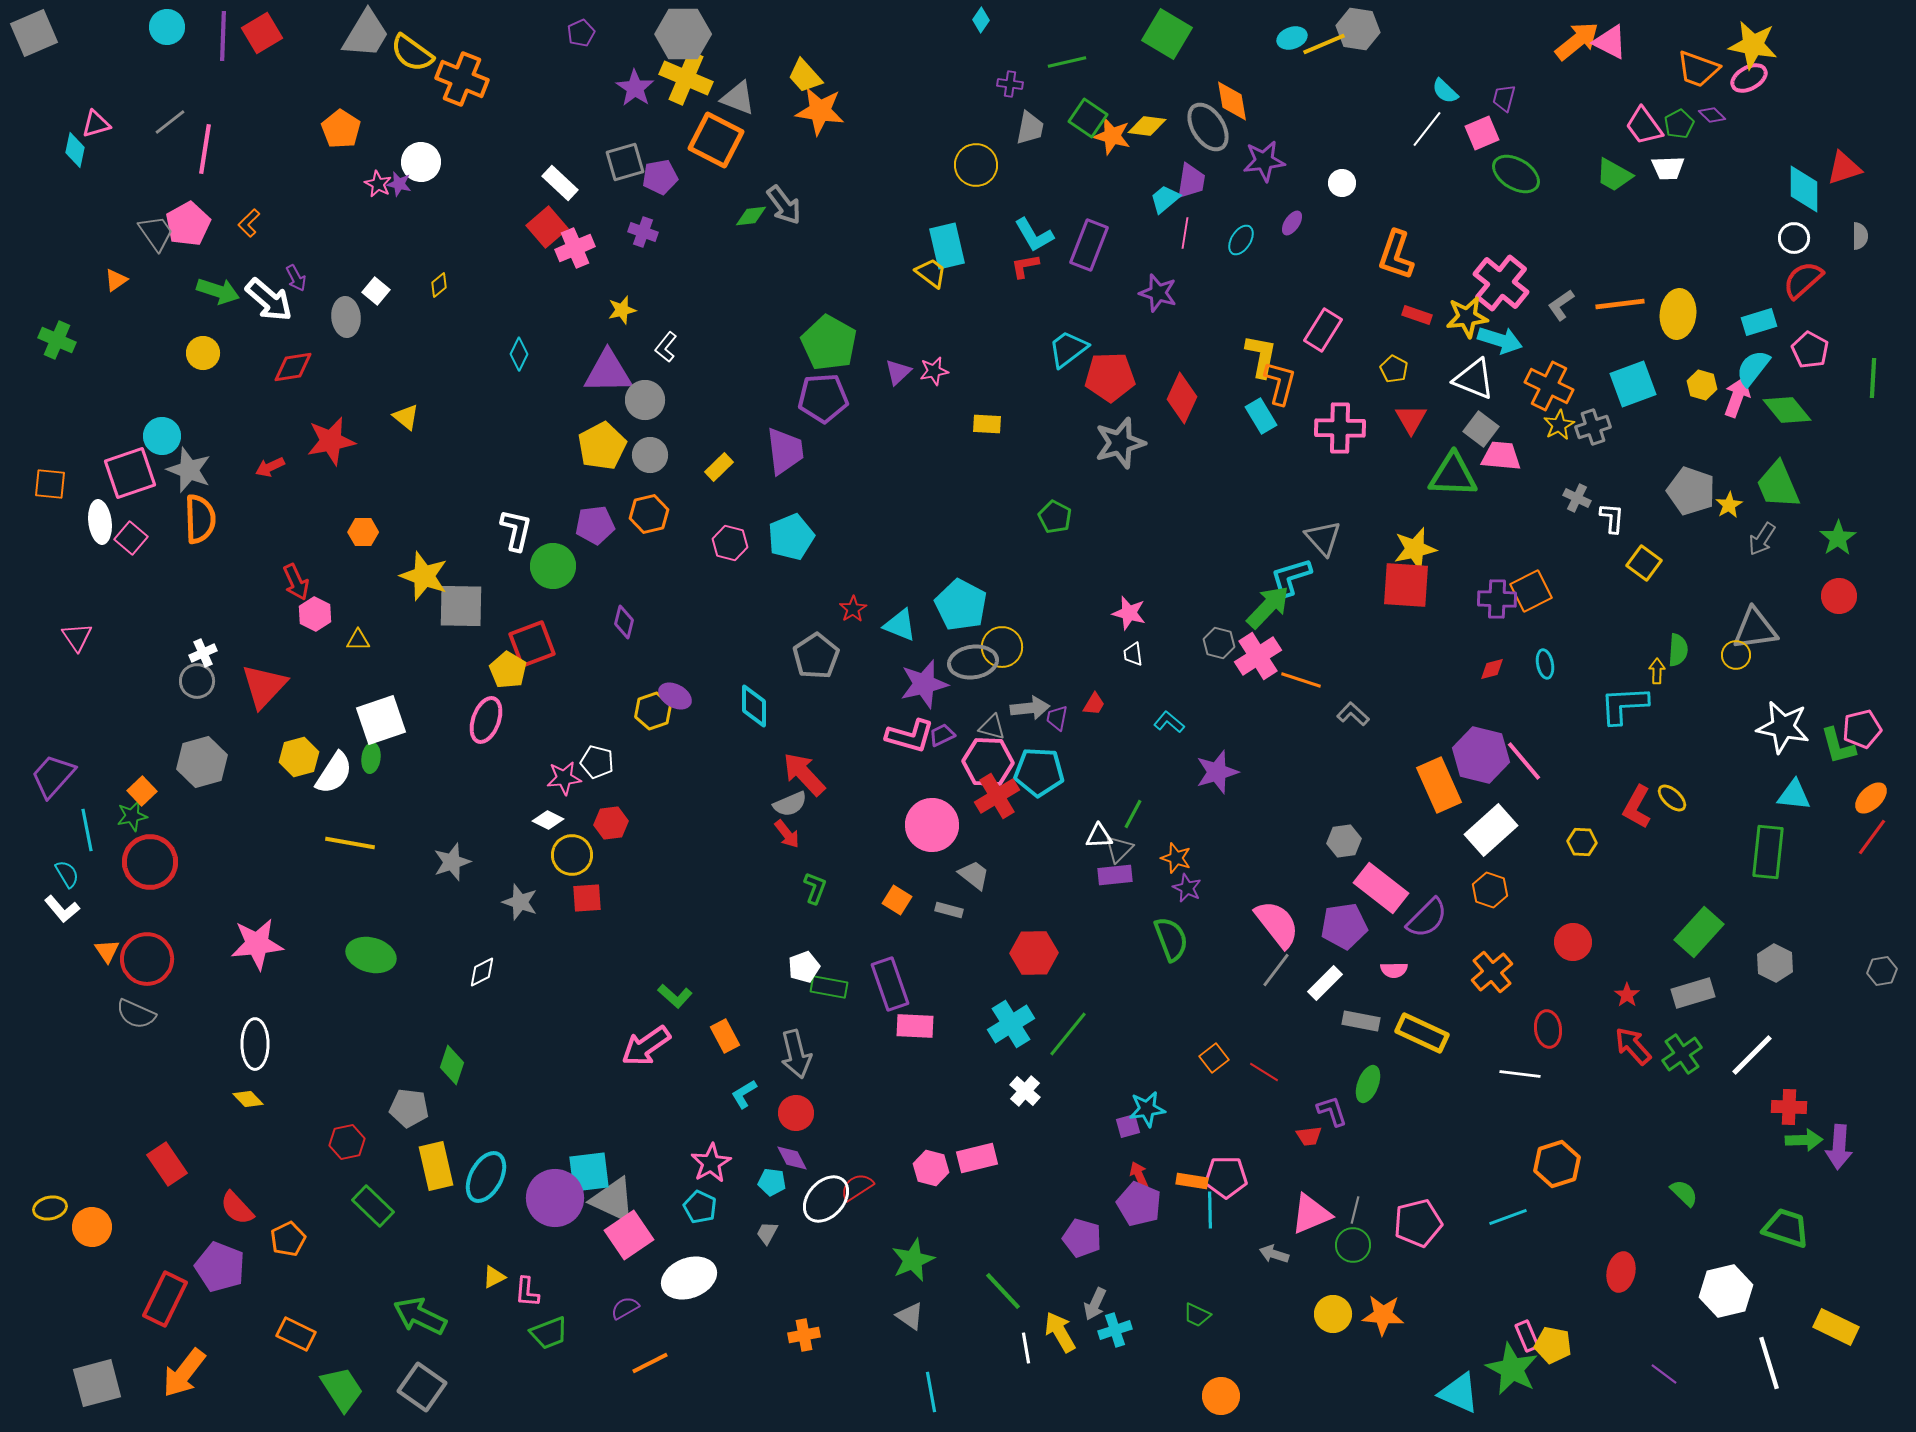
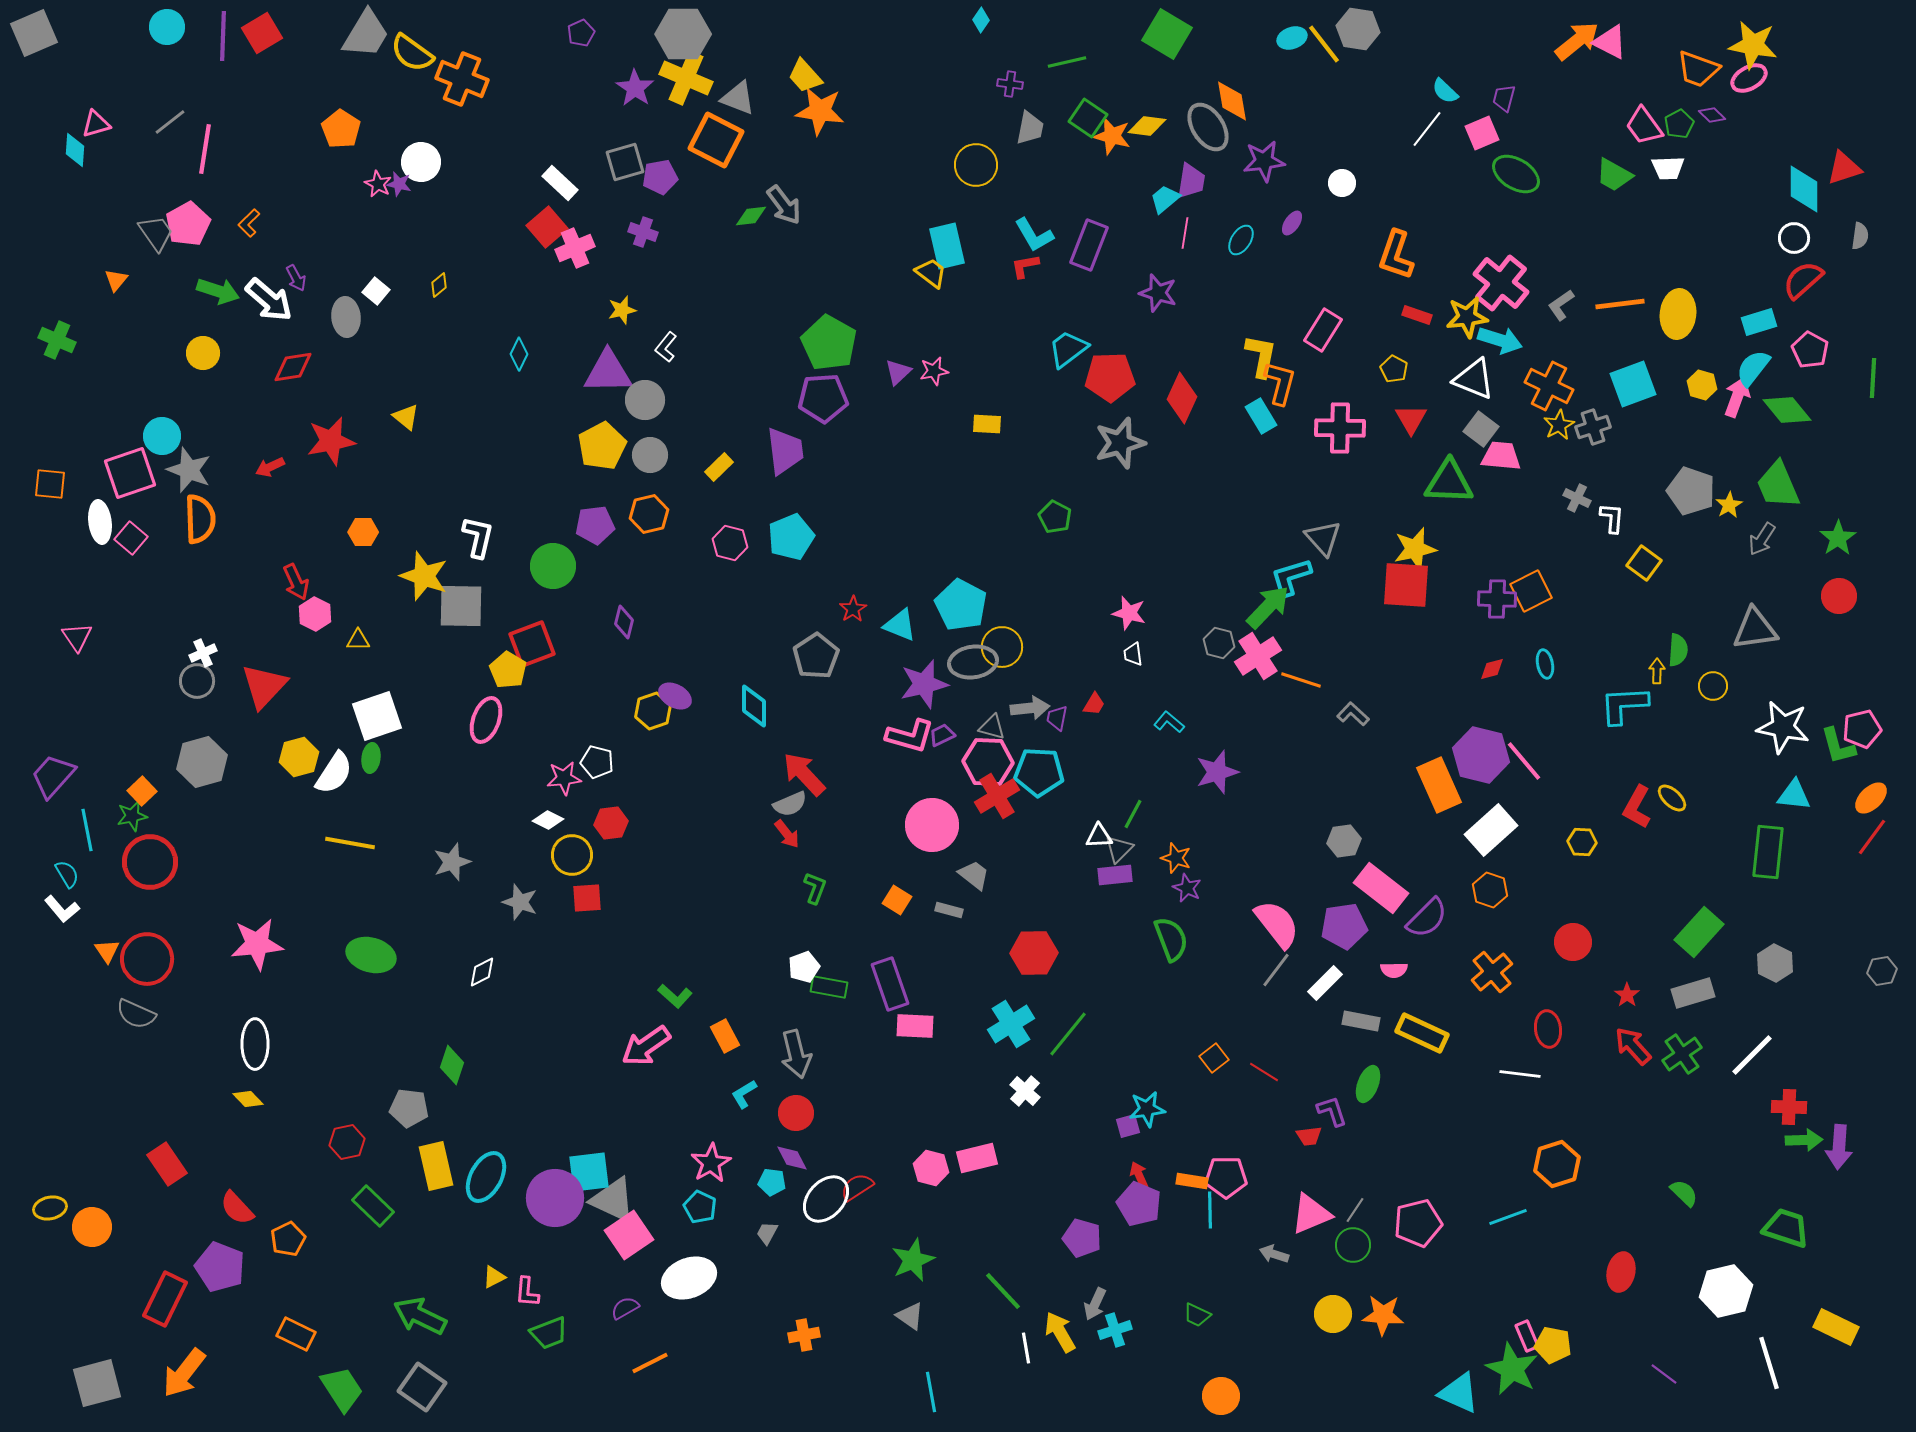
yellow line at (1324, 44): rotated 75 degrees clockwise
cyan diamond at (75, 150): rotated 8 degrees counterclockwise
gray semicircle at (1860, 236): rotated 8 degrees clockwise
orange triangle at (116, 280): rotated 15 degrees counterclockwise
green triangle at (1453, 475): moved 4 px left, 7 px down
white L-shape at (516, 530): moved 38 px left, 7 px down
yellow circle at (1736, 655): moved 23 px left, 31 px down
white square at (381, 720): moved 4 px left, 4 px up
gray line at (1355, 1210): rotated 20 degrees clockwise
